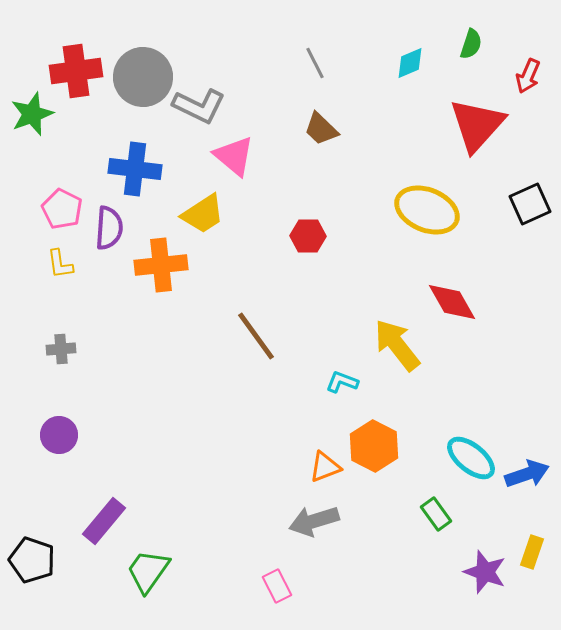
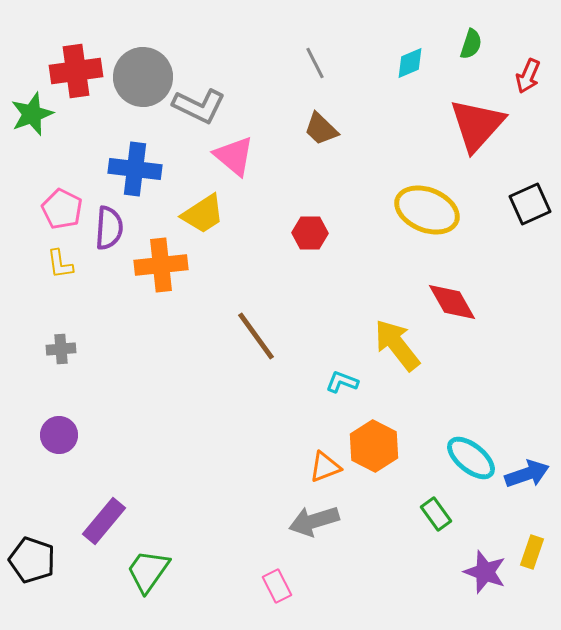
red hexagon: moved 2 px right, 3 px up
